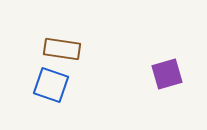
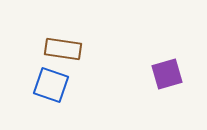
brown rectangle: moved 1 px right
